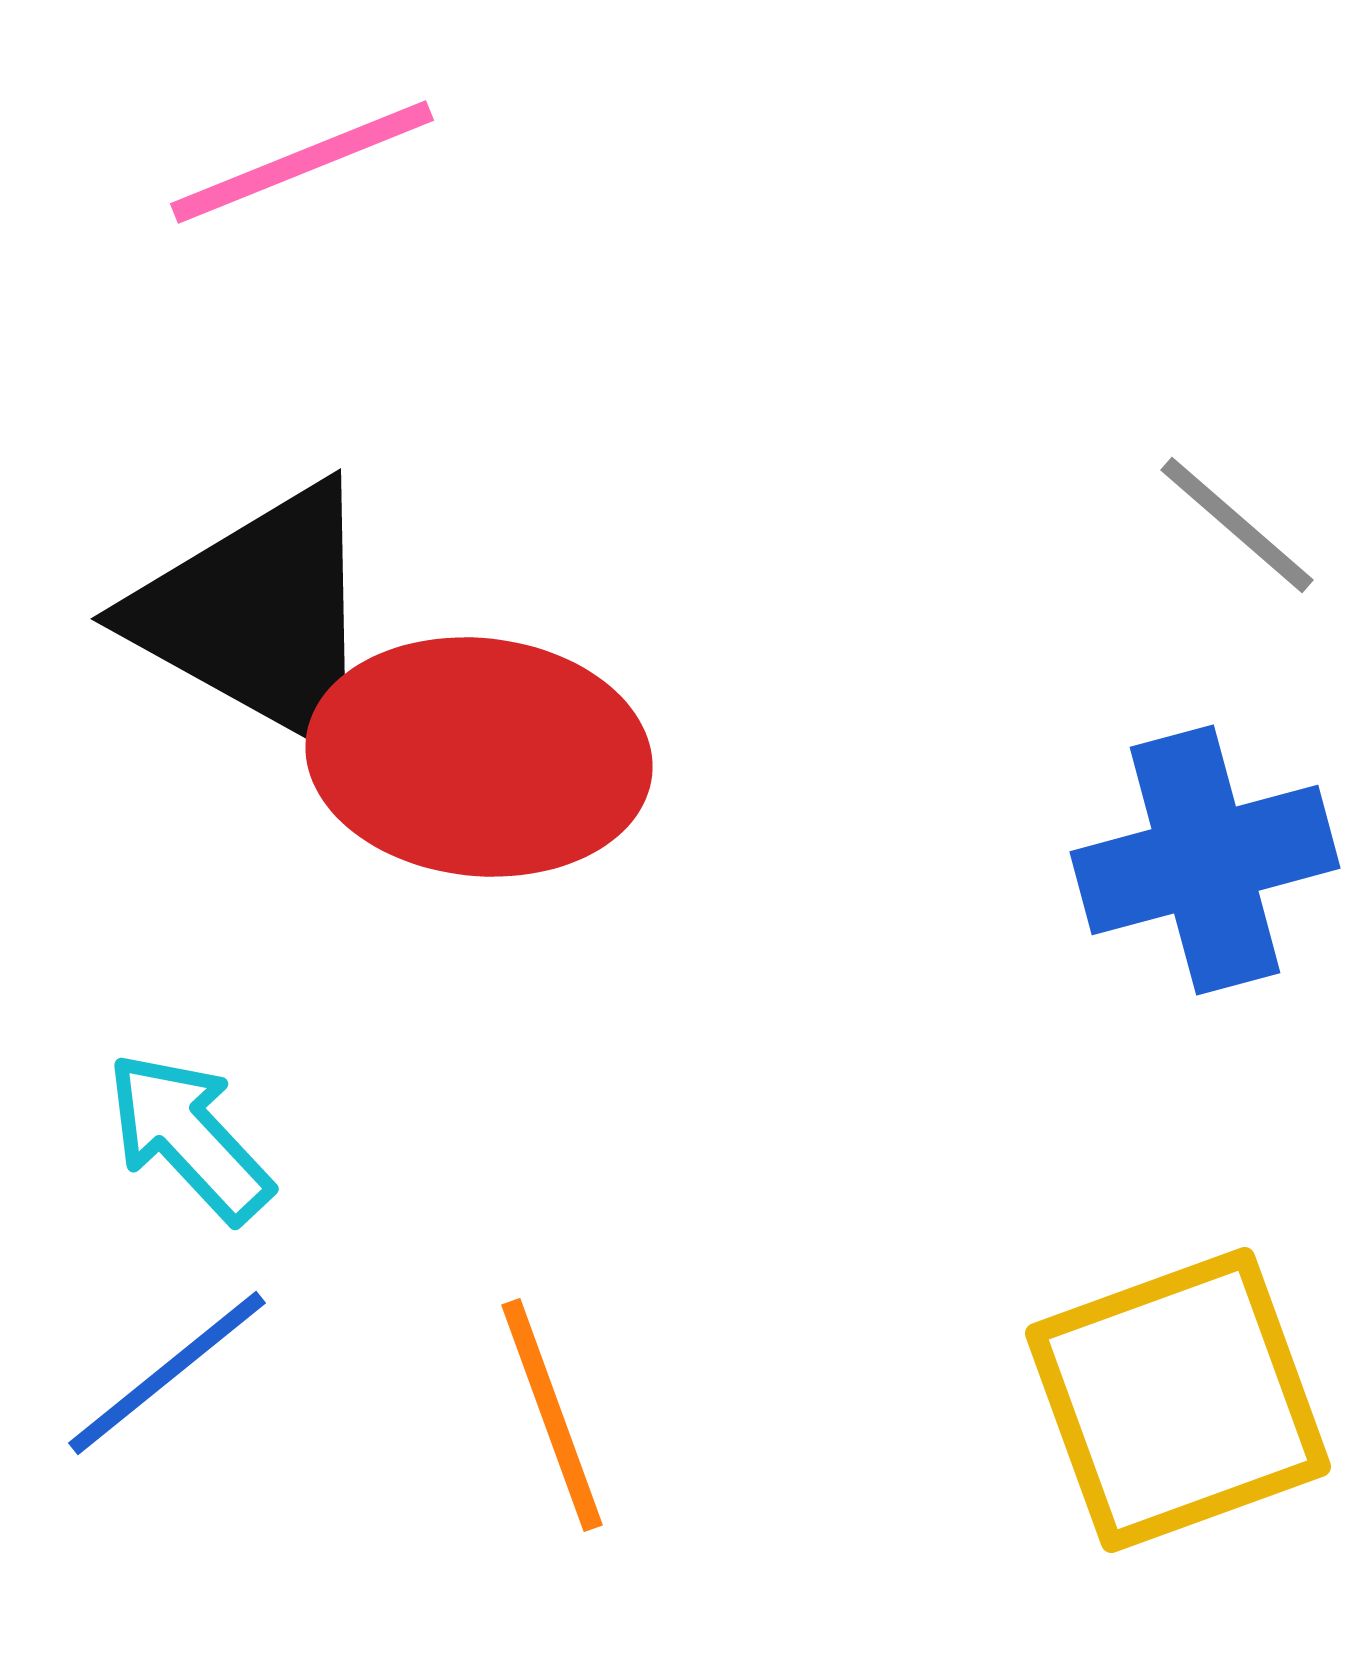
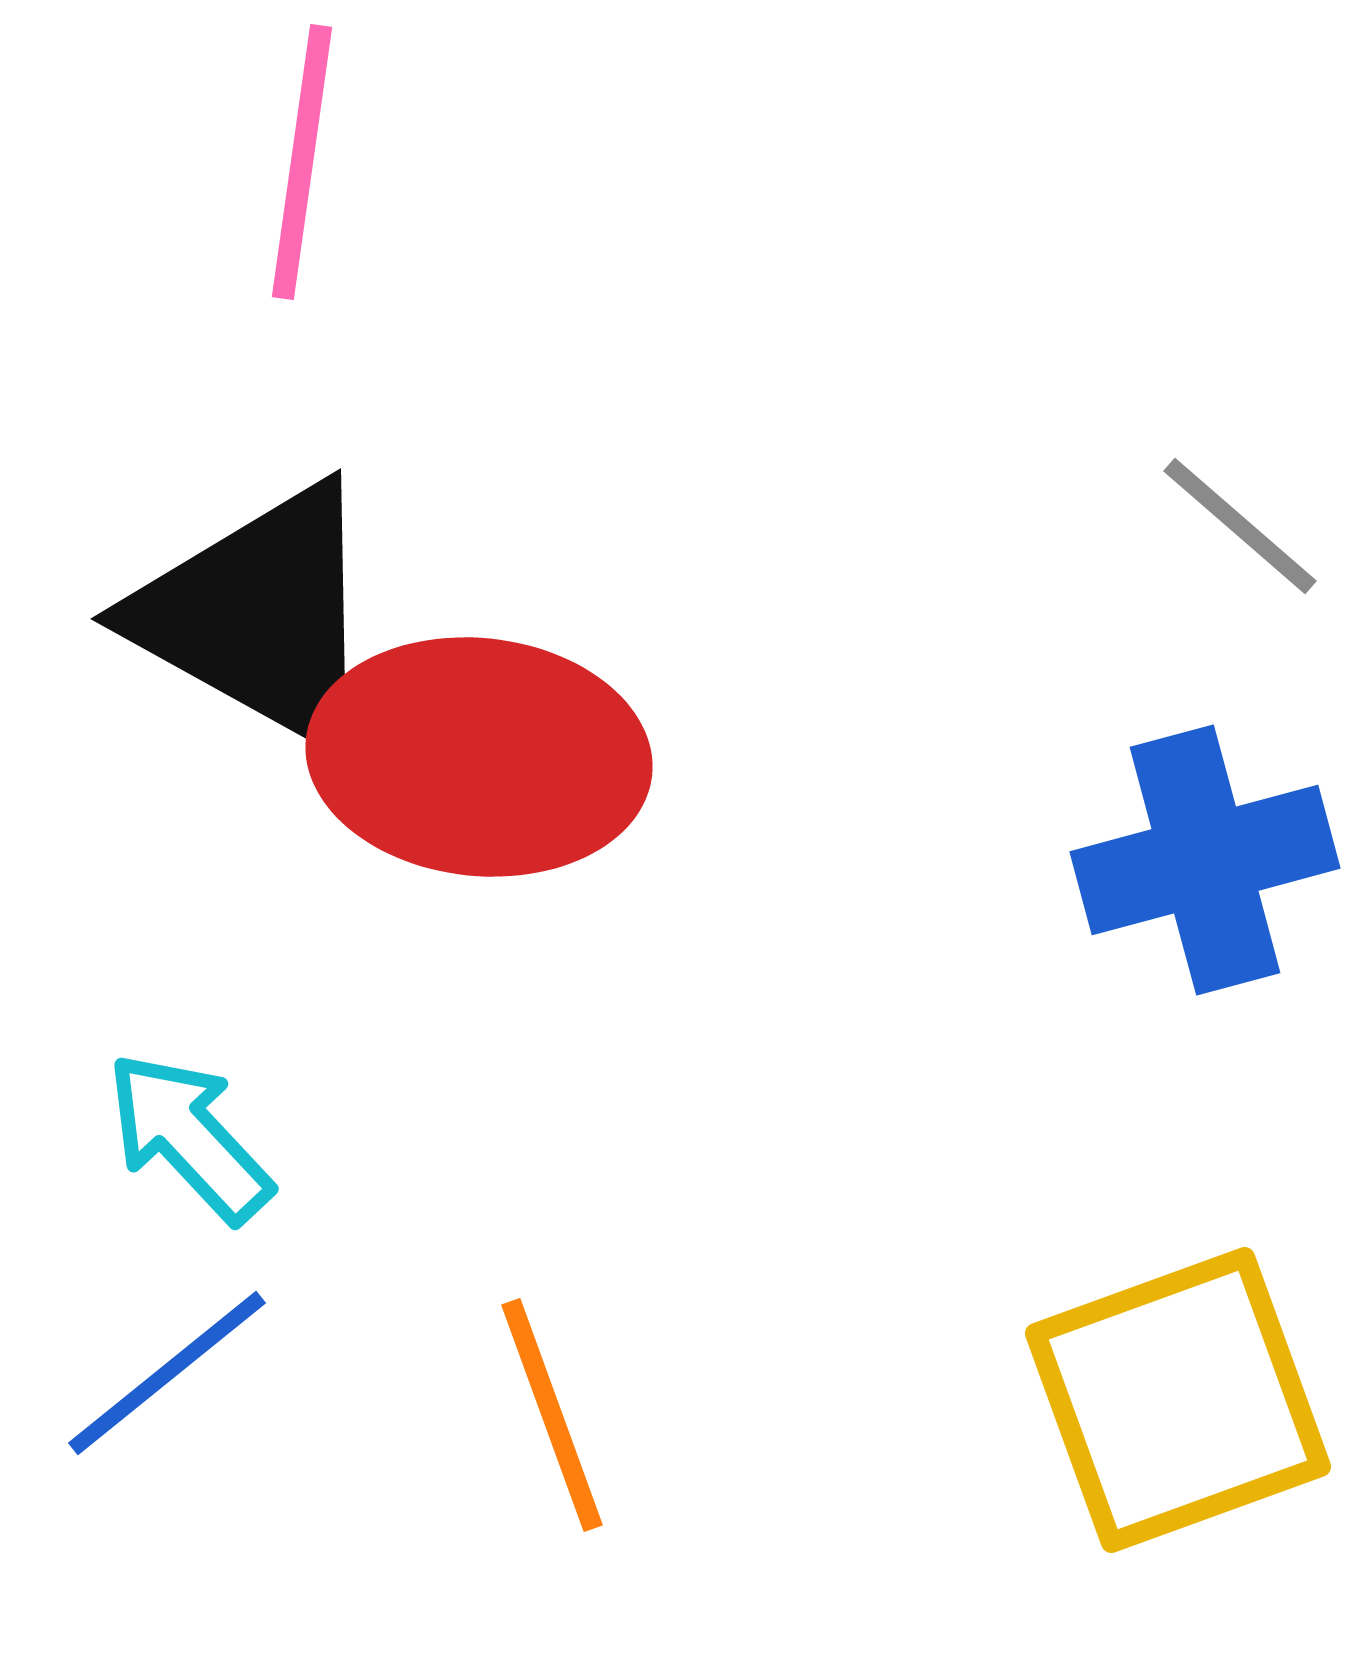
pink line: rotated 60 degrees counterclockwise
gray line: moved 3 px right, 1 px down
